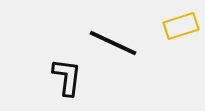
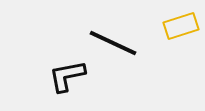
black L-shape: moved 1 px up; rotated 108 degrees counterclockwise
